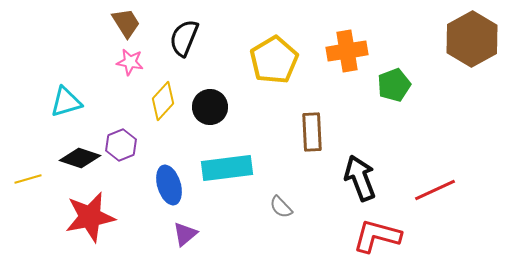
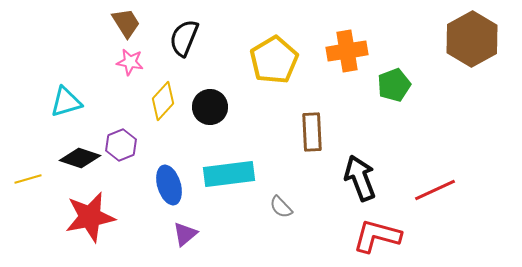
cyan rectangle: moved 2 px right, 6 px down
